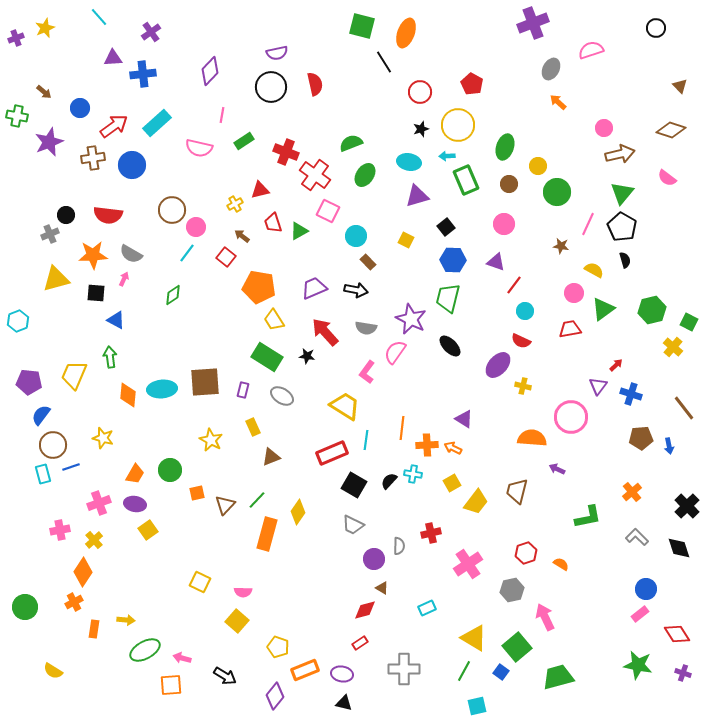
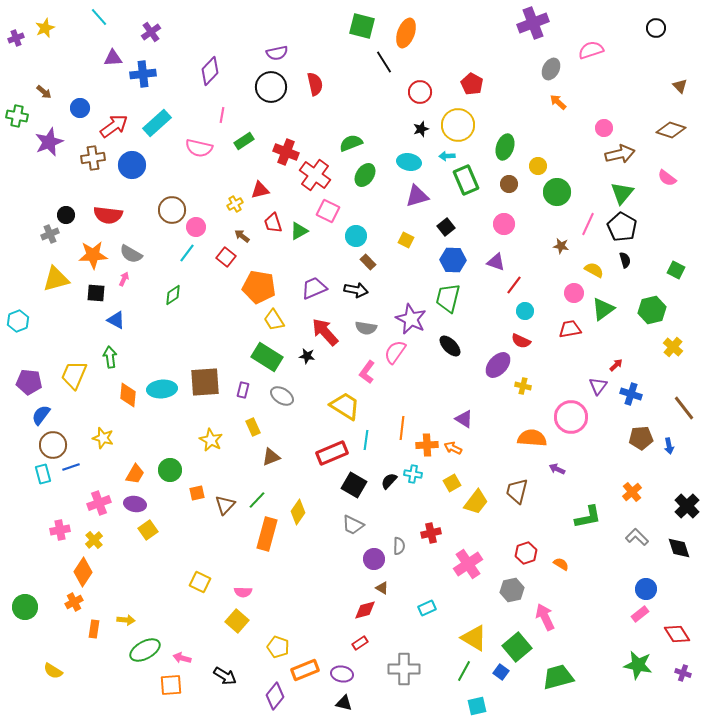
green square at (689, 322): moved 13 px left, 52 px up
